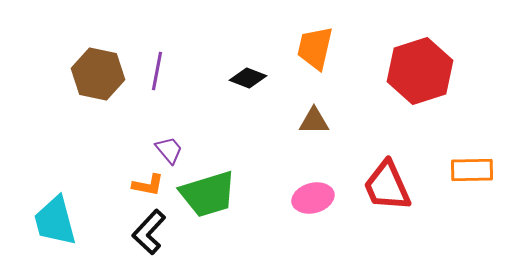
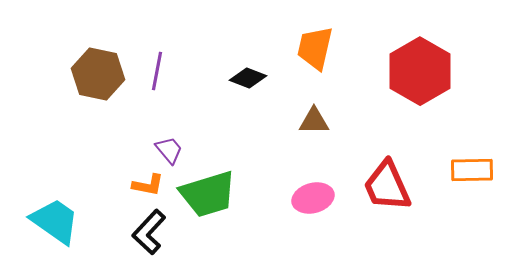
red hexagon: rotated 12 degrees counterclockwise
cyan trapezoid: rotated 140 degrees clockwise
